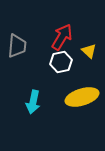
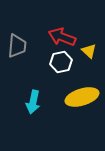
red arrow: rotated 100 degrees counterclockwise
